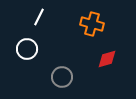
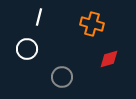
white line: rotated 12 degrees counterclockwise
red diamond: moved 2 px right
